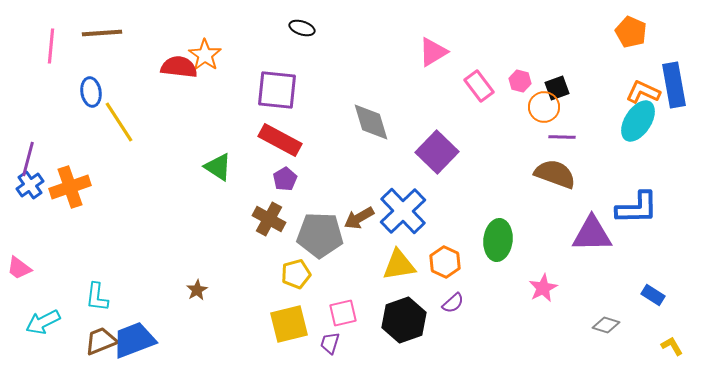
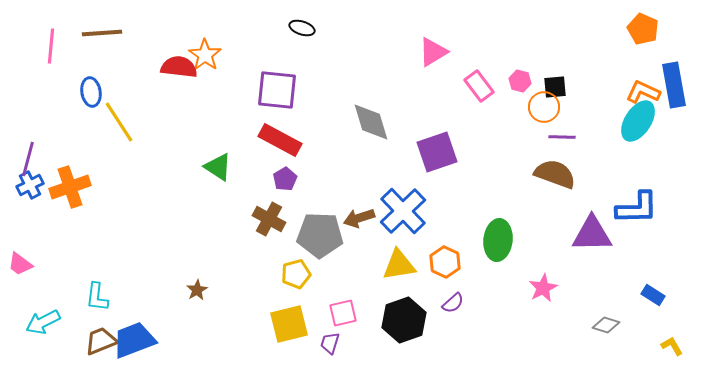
orange pentagon at (631, 32): moved 12 px right, 3 px up
black square at (557, 88): moved 2 px left, 1 px up; rotated 15 degrees clockwise
purple square at (437, 152): rotated 27 degrees clockwise
blue cross at (30, 185): rotated 8 degrees clockwise
brown arrow at (359, 218): rotated 12 degrees clockwise
pink trapezoid at (19, 268): moved 1 px right, 4 px up
